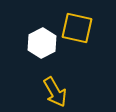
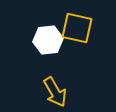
white hexagon: moved 6 px right, 3 px up; rotated 20 degrees clockwise
